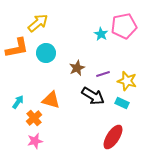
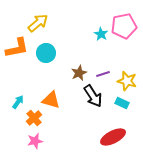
brown star: moved 2 px right, 5 px down
black arrow: rotated 25 degrees clockwise
red ellipse: rotated 30 degrees clockwise
